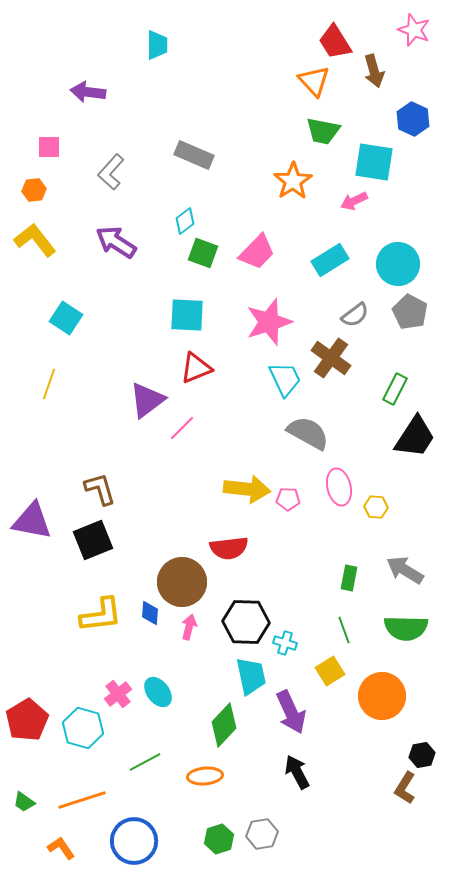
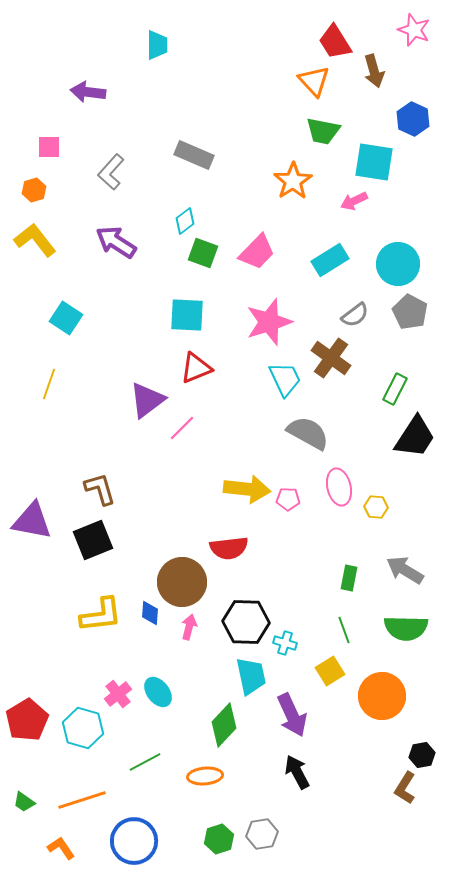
orange hexagon at (34, 190): rotated 10 degrees counterclockwise
purple arrow at (291, 712): moved 1 px right, 3 px down
